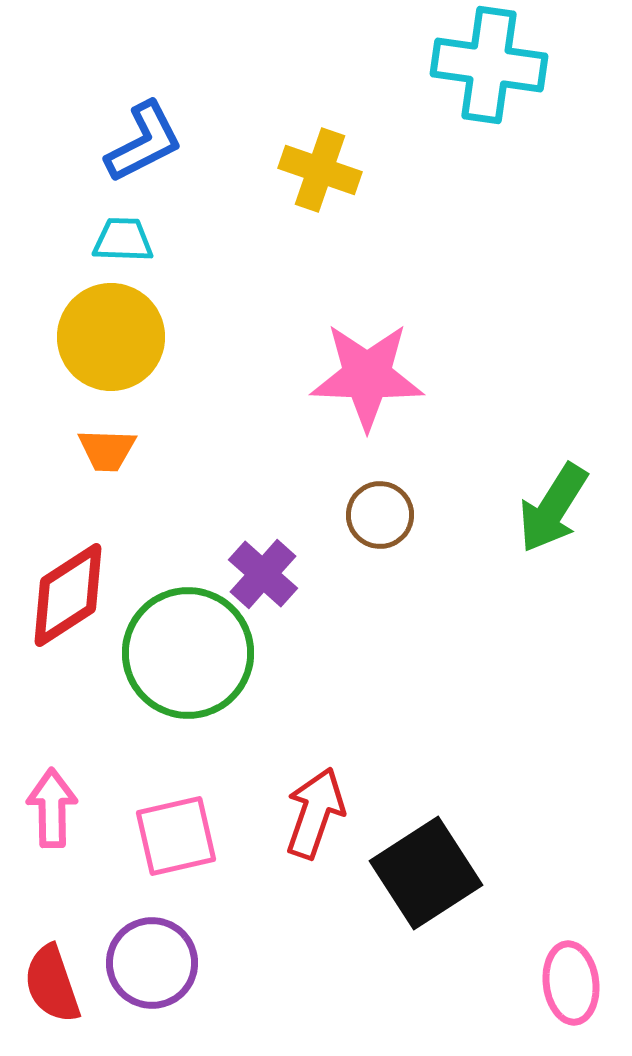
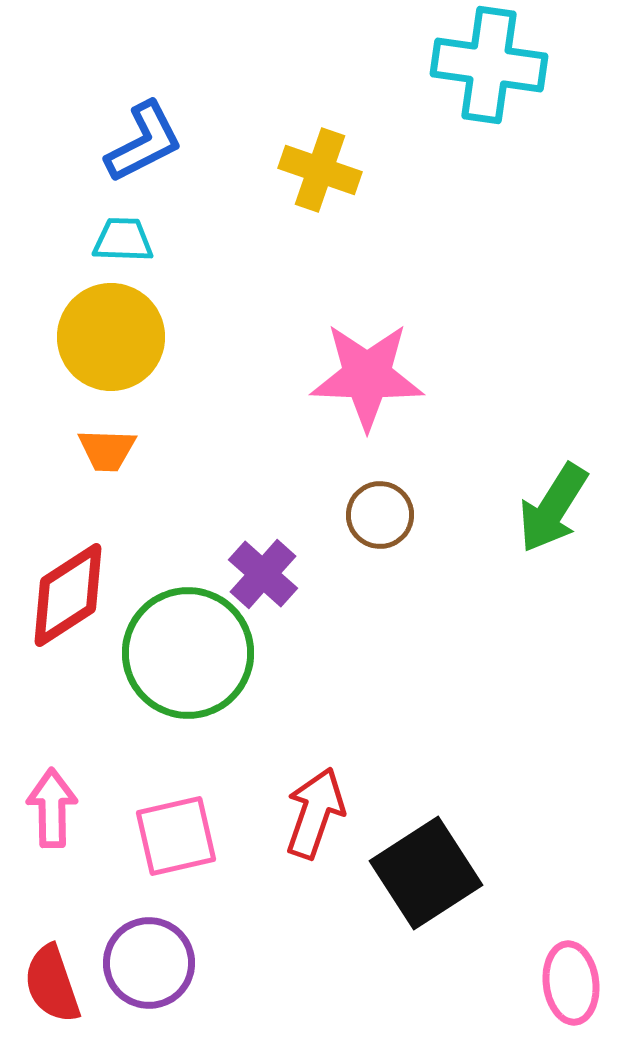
purple circle: moved 3 px left
